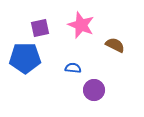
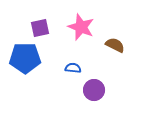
pink star: moved 2 px down
